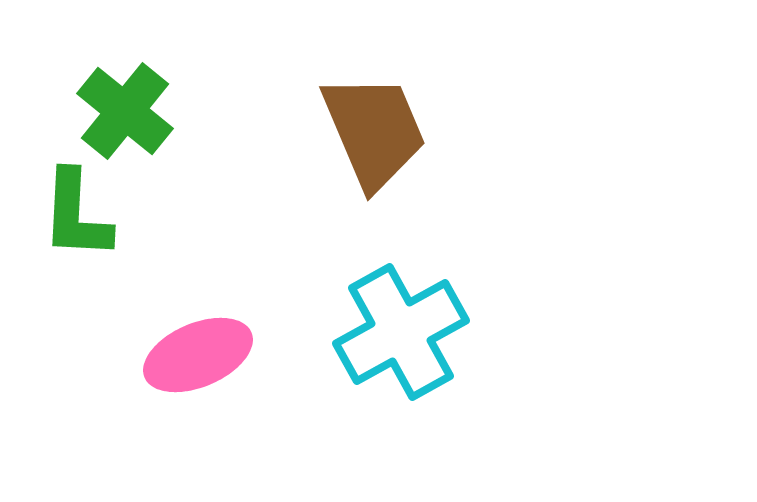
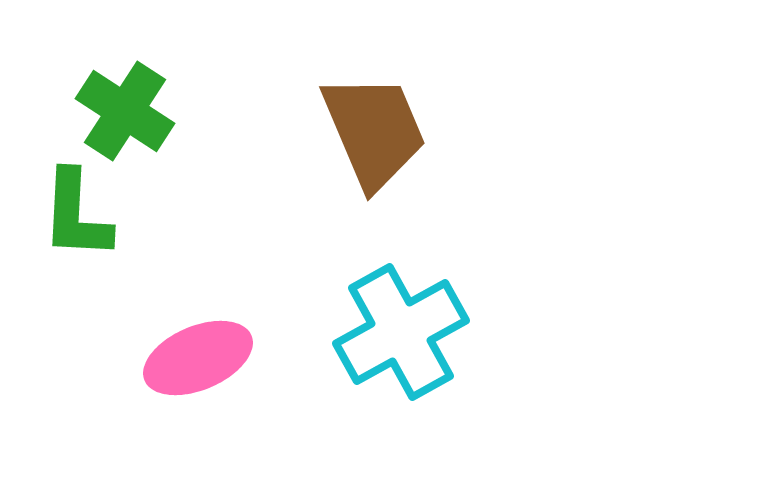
green cross: rotated 6 degrees counterclockwise
pink ellipse: moved 3 px down
